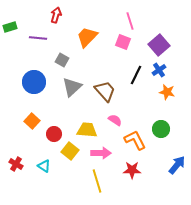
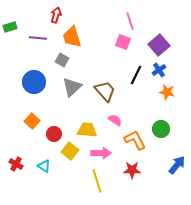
orange trapezoid: moved 15 px left; rotated 60 degrees counterclockwise
